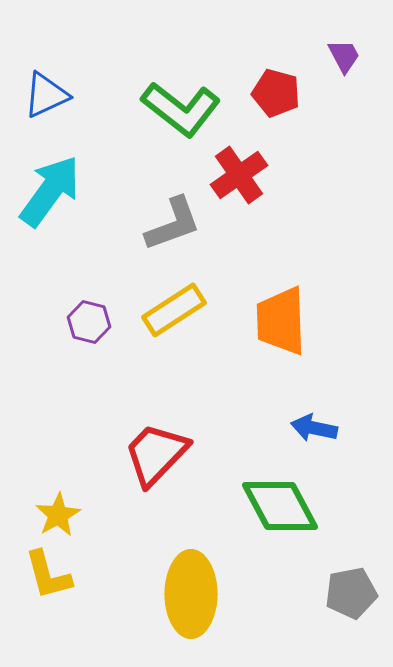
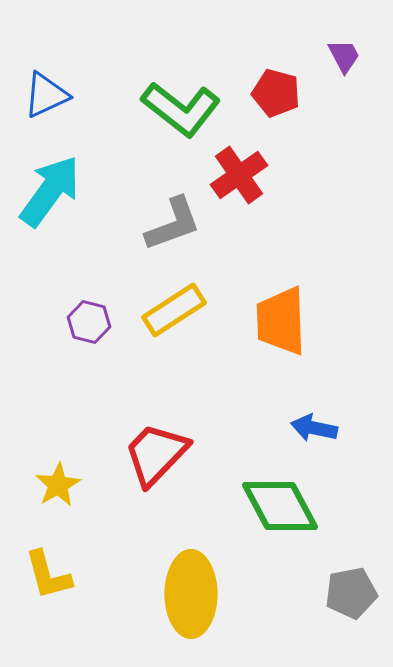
yellow star: moved 30 px up
